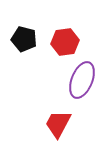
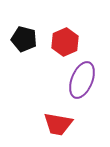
red hexagon: rotated 16 degrees counterclockwise
red trapezoid: rotated 108 degrees counterclockwise
